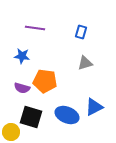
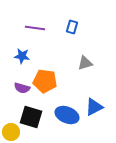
blue rectangle: moved 9 px left, 5 px up
